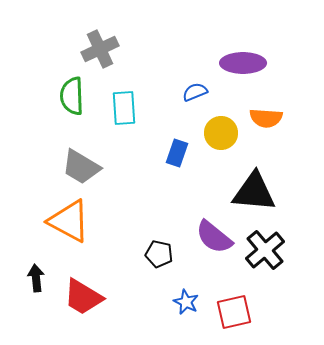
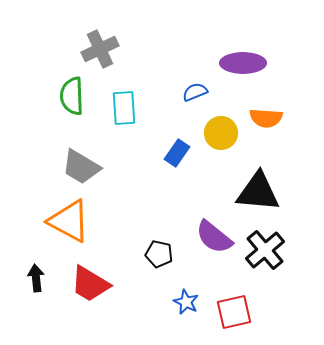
blue rectangle: rotated 16 degrees clockwise
black triangle: moved 4 px right
red trapezoid: moved 7 px right, 13 px up
